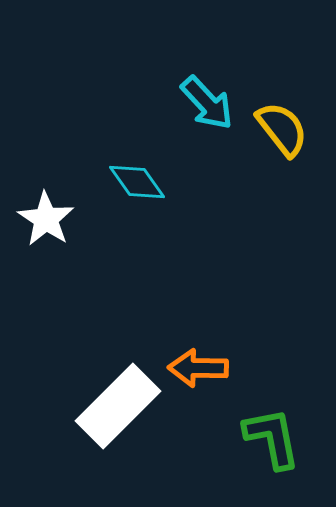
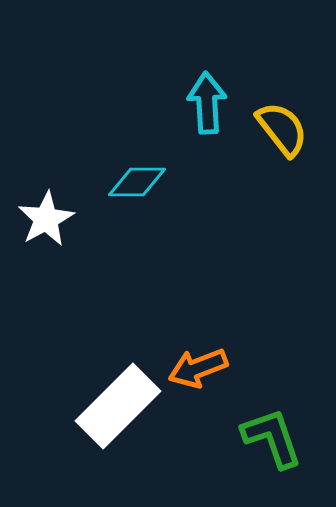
cyan arrow: rotated 140 degrees counterclockwise
cyan diamond: rotated 54 degrees counterclockwise
white star: rotated 10 degrees clockwise
orange arrow: rotated 22 degrees counterclockwise
green L-shape: rotated 8 degrees counterclockwise
